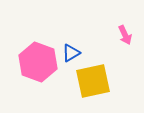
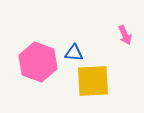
blue triangle: moved 3 px right; rotated 36 degrees clockwise
yellow square: rotated 9 degrees clockwise
